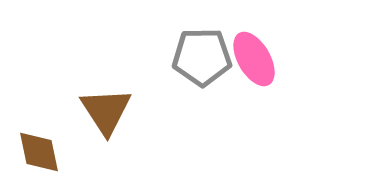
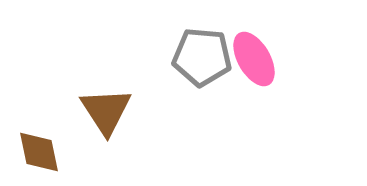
gray pentagon: rotated 6 degrees clockwise
